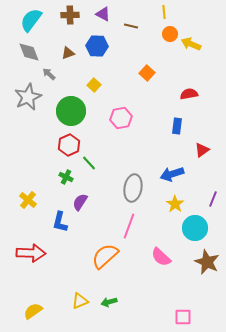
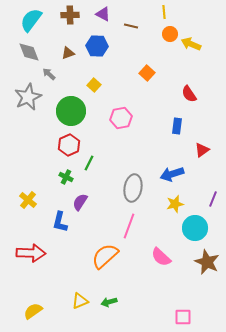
red semicircle: rotated 114 degrees counterclockwise
green line: rotated 70 degrees clockwise
yellow star: rotated 24 degrees clockwise
